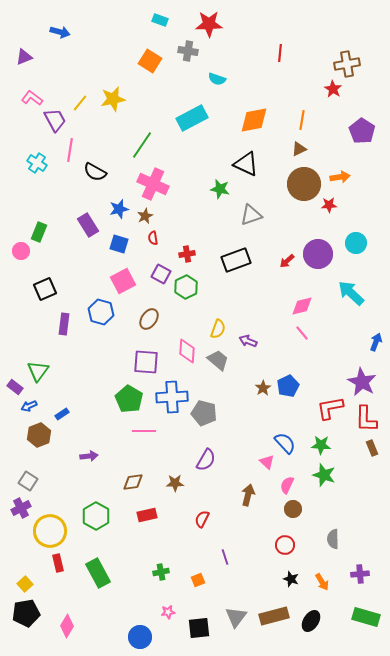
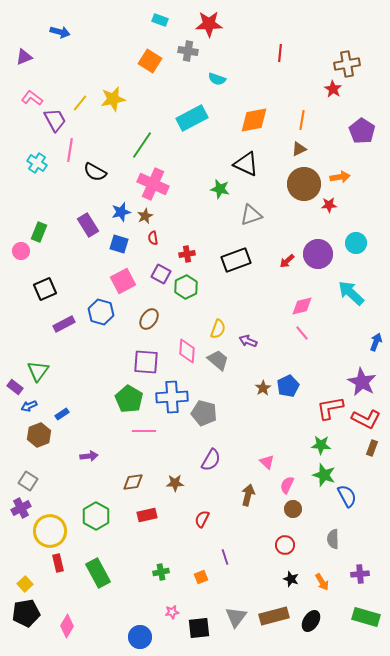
blue star at (119, 209): moved 2 px right, 3 px down
purple rectangle at (64, 324): rotated 55 degrees clockwise
red L-shape at (366, 419): rotated 64 degrees counterclockwise
blue semicircle at (285, 443): moved 62 px right, 53 px down; rotated 15 degrees clockwise
brown rectangle at (372, 448): rotated 42 degrees clockwise
purple semicircle at (206, 460): moved 5 px right
orange square at (198, 580): moved 3 px right, 3 px up
pink star at (168, 612): moved 4 px right
